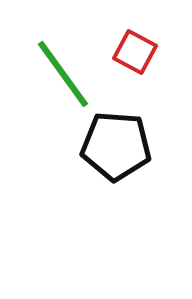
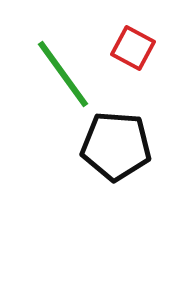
red square: moved 2 px left, 4 px up
